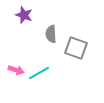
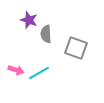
purple star: moved 5 px right, 5 px down
gray semicircle: moved 5 px left
